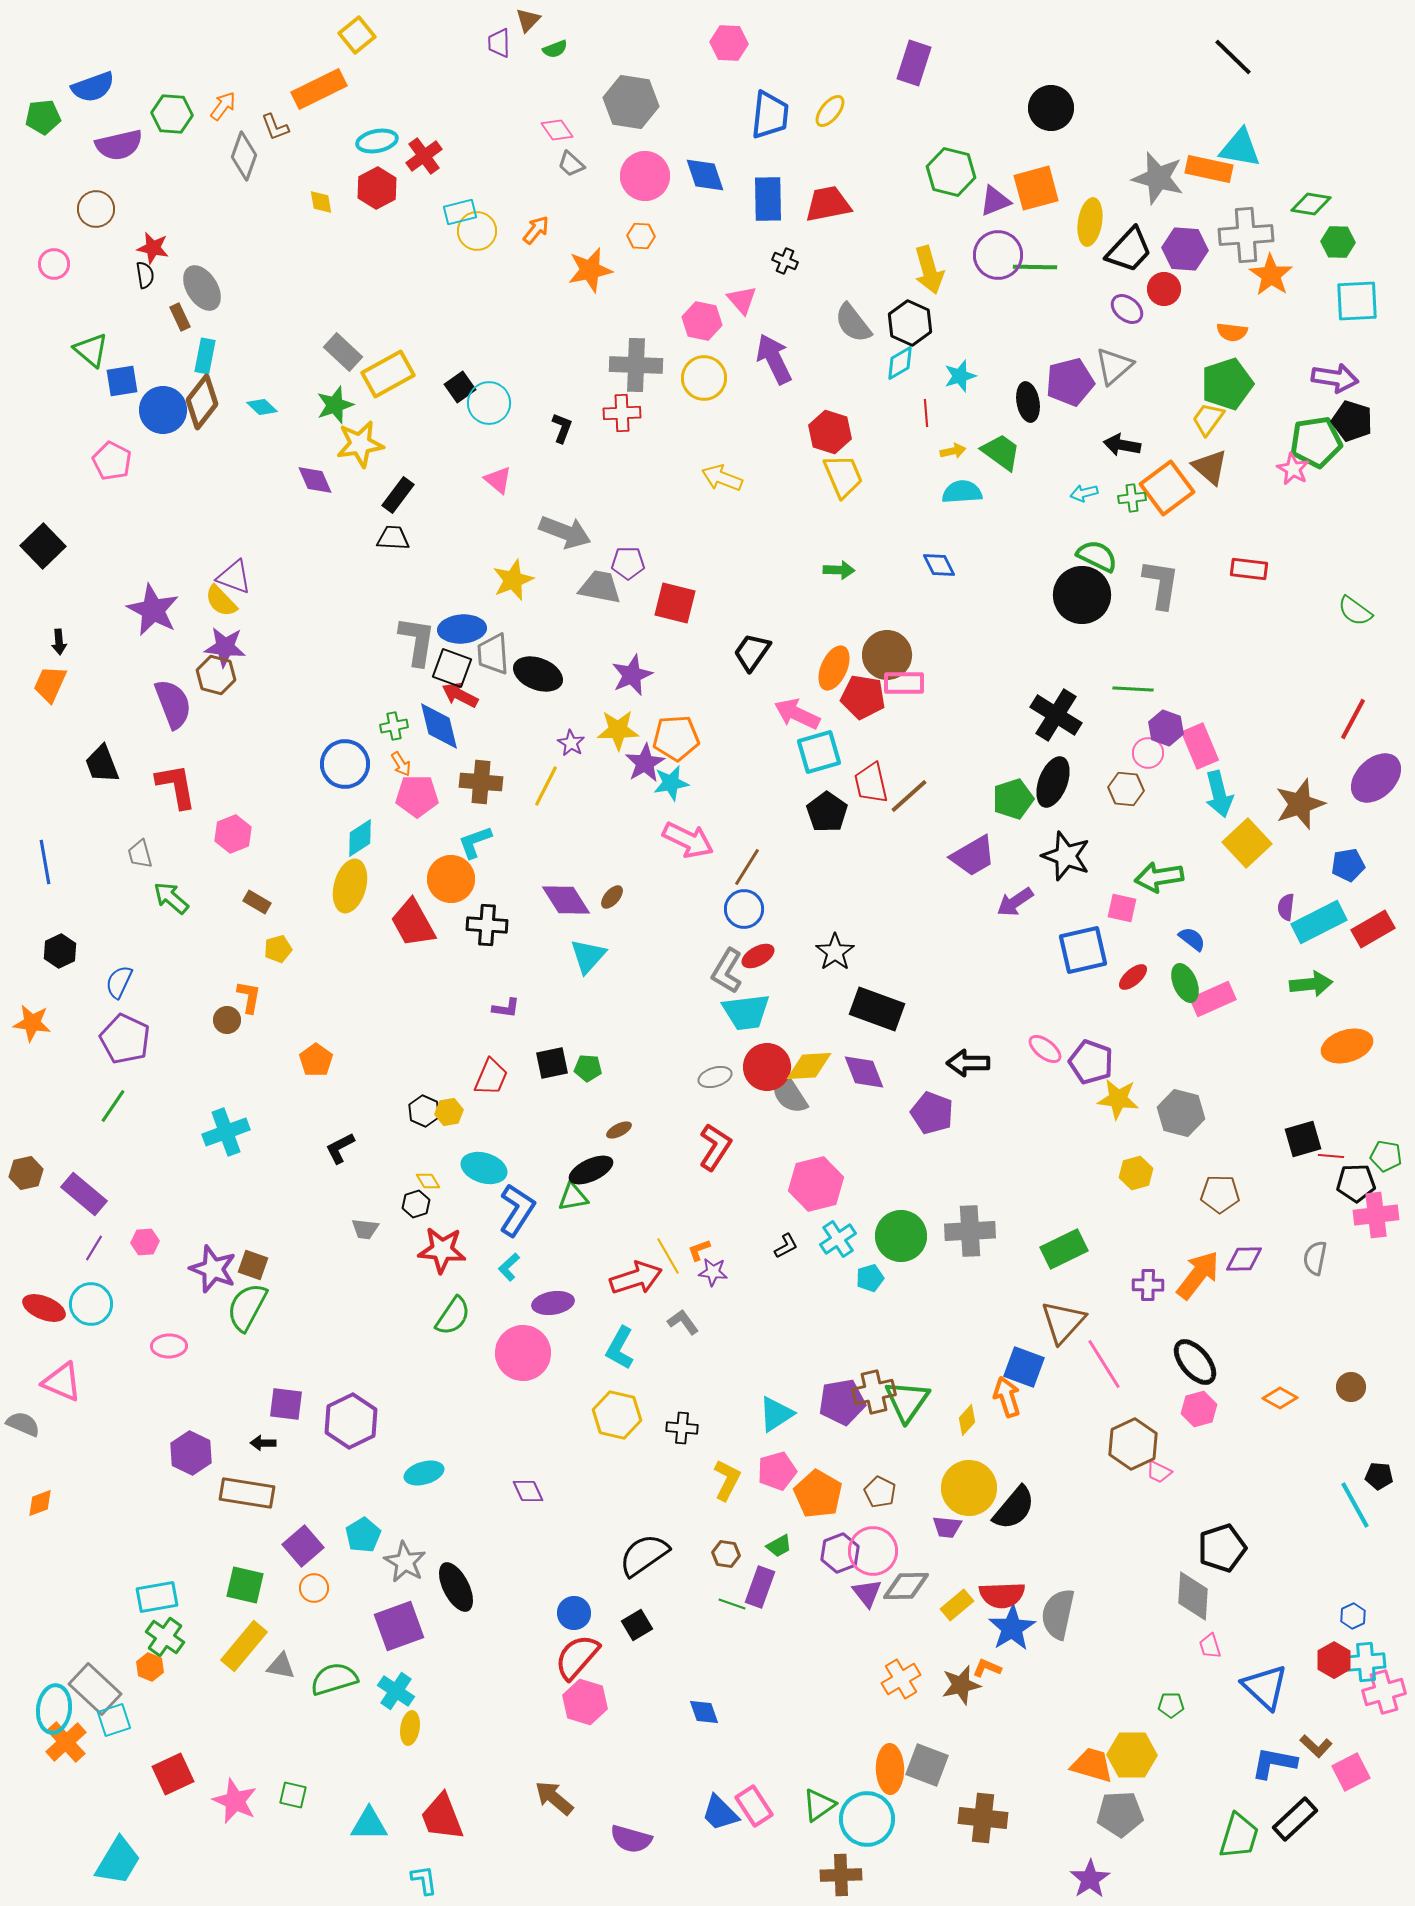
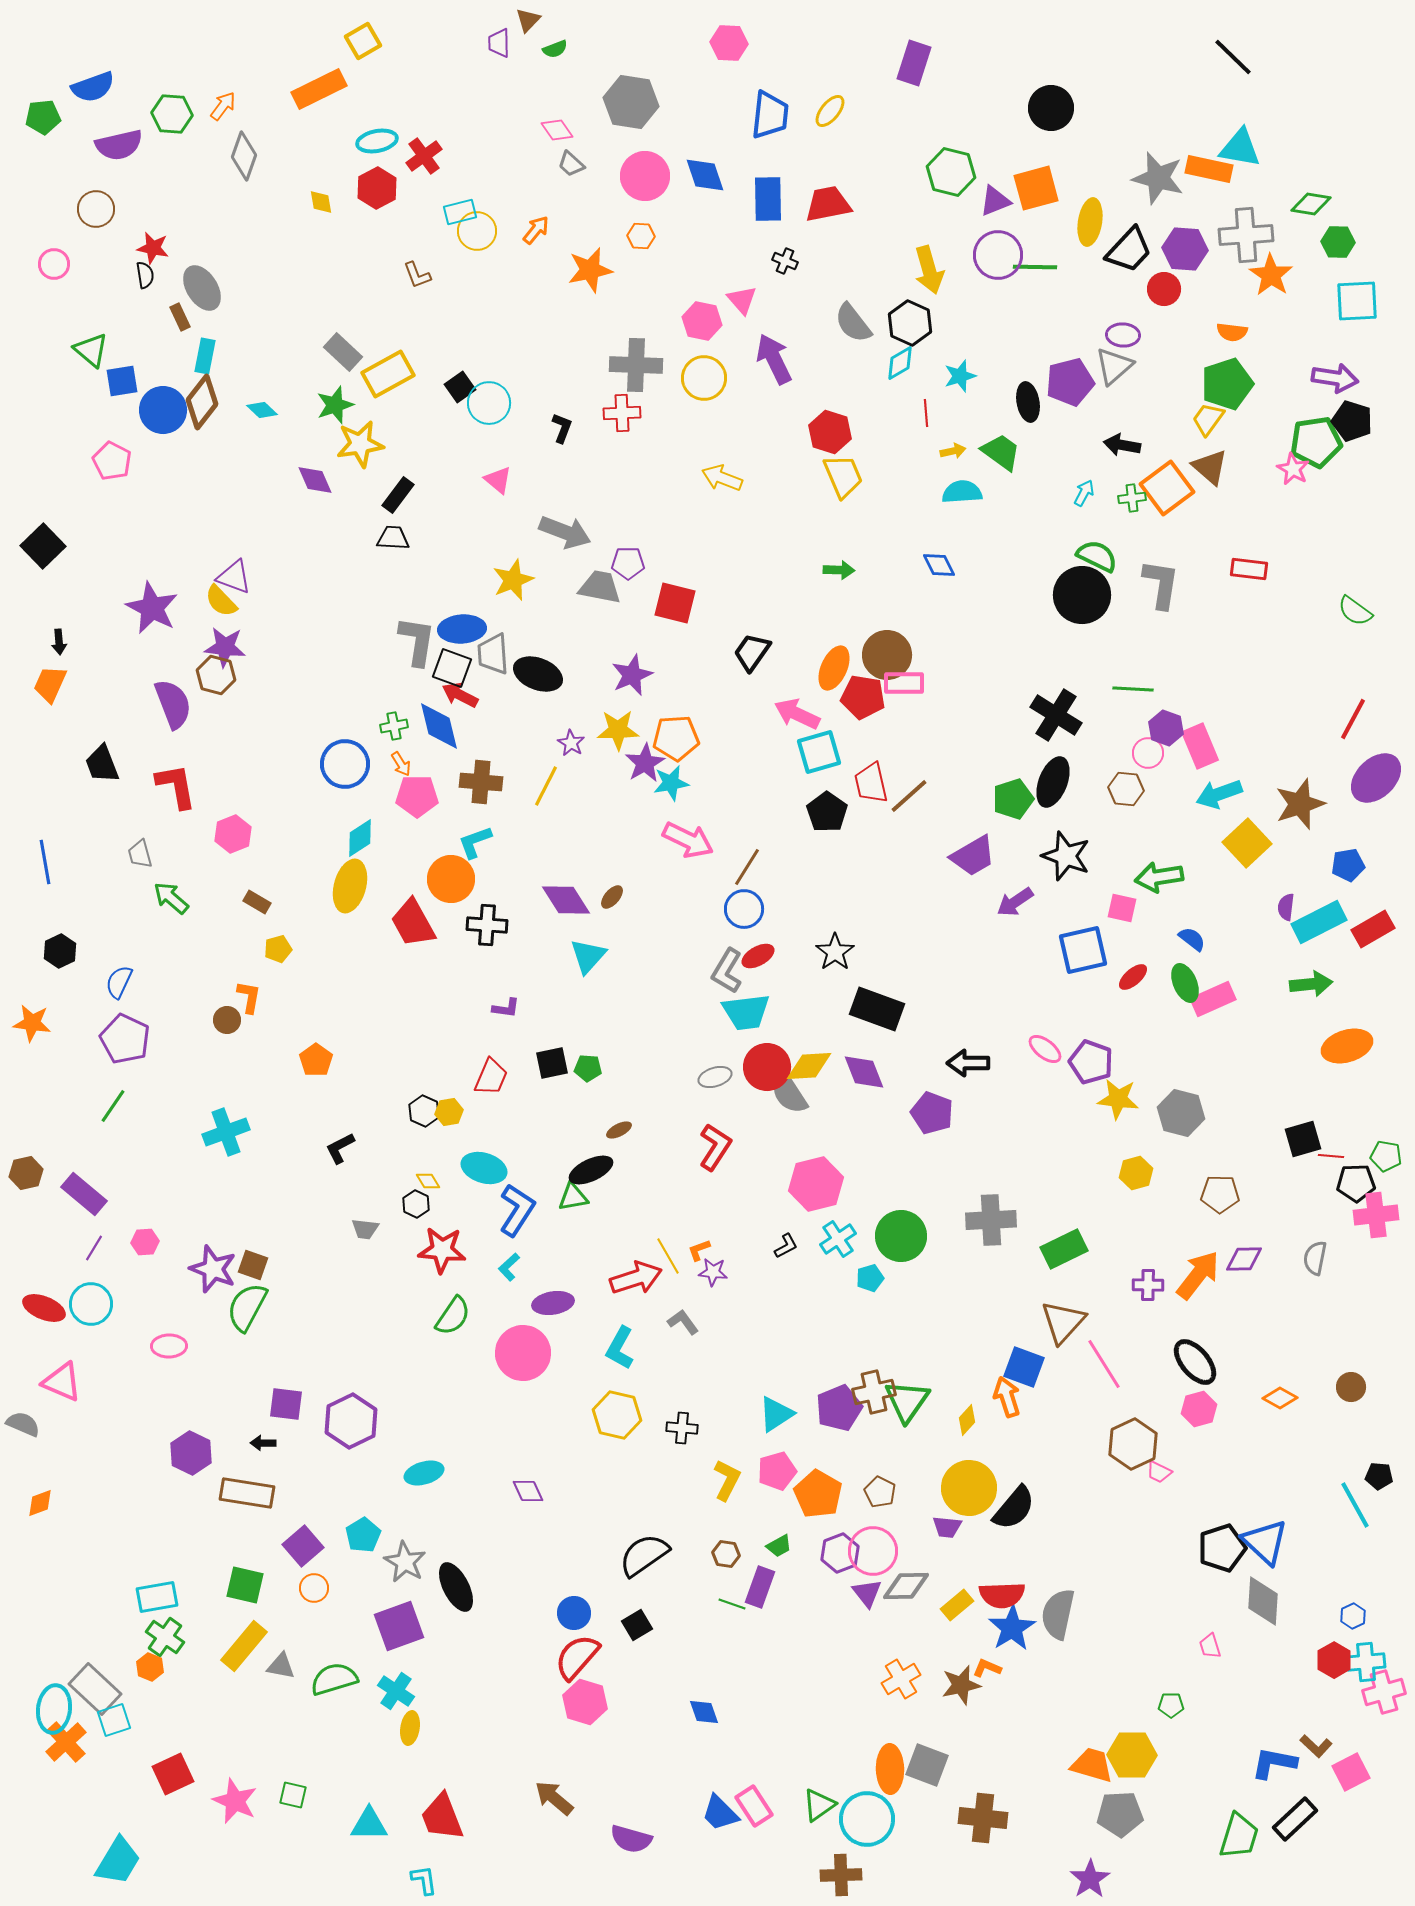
yellow square at (357, 35): moved 6 px right, 6 px down; rotated 9 degrees clockwise
brown L-shape at (275, 127): moved 142 px right, 148 px down
purple ellipse at (1127, 309): moved 4 px left, 26 px down; rotated 36 degrees counterclockwise
cyan diamond at (262, 407): moved 3 px down
cyan arrow at (1084, 493): rotated 132 degrees clockwise
purple star at (153, 610): moved 1 px left, 2 px up
cyan arrow at (1219, 794): rotated 84 degrees clockwise
black hexagon at (416, 1204): rotated 16 degrees counterclockwise
gray cross at (970, 1231): moved 21 px right, 11 px up
purple pentagon at (842, 1402): moved 3 px left, 6 px down; rotated 12 degrees counterclockwise
gray diamond at (1193, 1596): moved 70 px right, 5 px down
blue triangle at (1265, 1687): moved 145 px up
